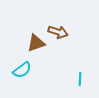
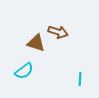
brown triangle: rotated 36 degrees clockwise
cyan semicircle: moved 2 px right, 1 px down
